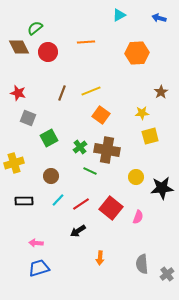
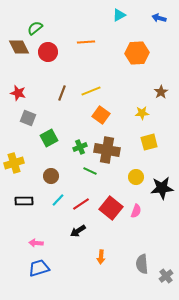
yellow square: moved 1 px left, 6 px down
green cross: rotated 16 degrees clockwise
pink semicircle: moved 2 px left, 6 px up
orange arrow: moved 1 px right, 1 px up
gray cross: moved 1 px left, 2 px down
